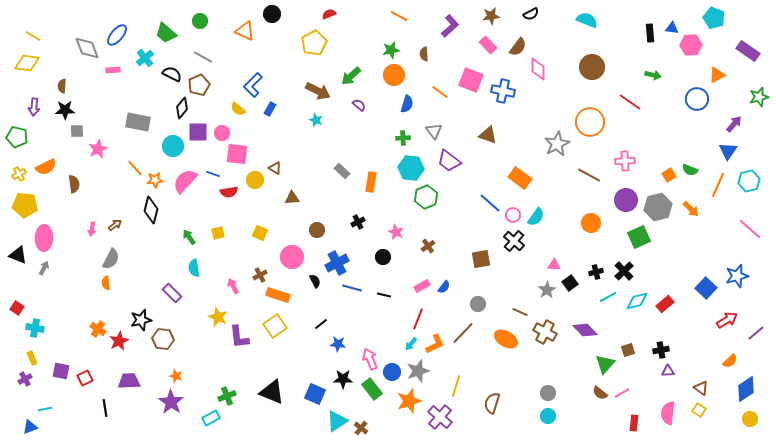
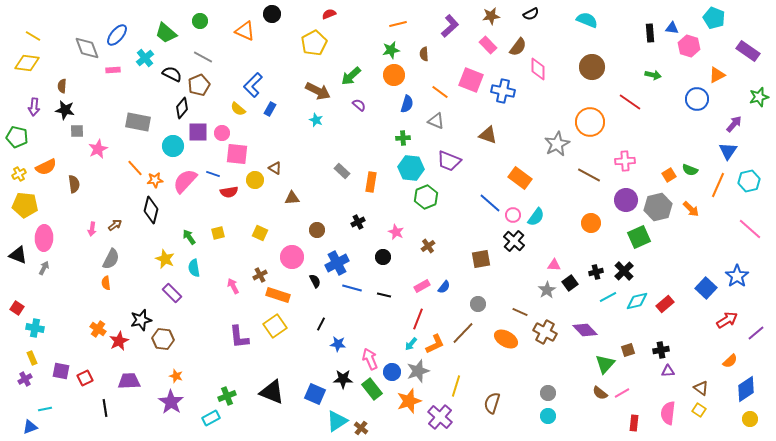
orange line at (399, 16): moved 1 px left, 8 px down; rotated 42 degrees counterclockwise
pink hexagon at (691, 45): moved 2 px left, 1 px down; rotated 20 degrees clockwise
black star at (65, 110): rotated 12 degrees clockwise
gray triangle at (434, 131): moved 2 px right, 10 px up; rotated 30 degrees counterclockwise
purple trapezoid at (449, 161): rotated 15 degrees counterclockwise
blue star at (737, 276): rotated 20 degrees counterclockwise
yellow star at (218, 317): moved 53 px left, 58 px up
black line at (321, 324): rotated 24 degrees counterclockwise
